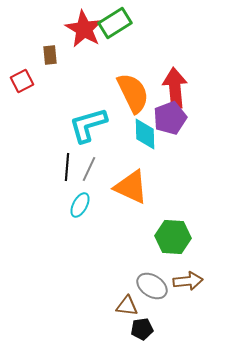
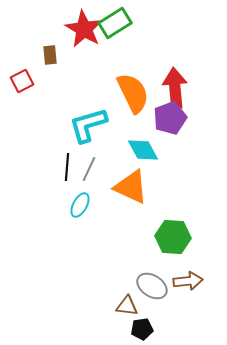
cyan diamond: moved 2 px left, 16 px down; rotated 28 degrees counterclockwise
